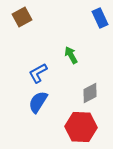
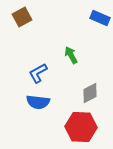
blue rectangle: rotated 42 degrees counterclockwise
blue semicircle: rotated 115 degrees counterclockwise
